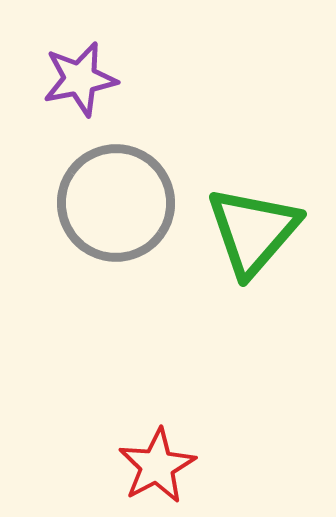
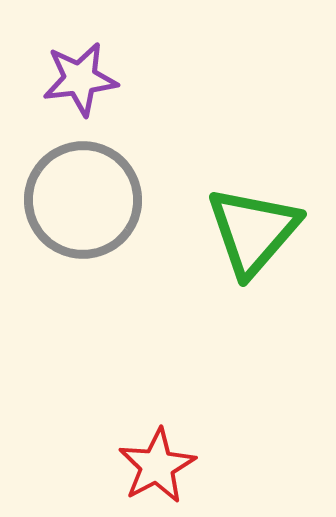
purple star: rotated 4 degrees clockwise
gray circle: moved 33 px left, 3 px up
